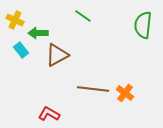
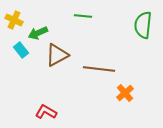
green line: rotated 30 degrees counterclockwise
yellow cross: moved 1 px left
green arrow: rotated 24 degrees counterclockwise
brown line: moved 6 px right, 20 px up
orange cross: rotated 12 degrees clockwise
red L-shape: moved 3 px left, 2 px up
